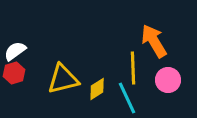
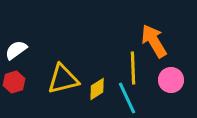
white semicircle: moved 1 px right, 1 px up
red hexagon: moved 9 px down
pink circle: moved 3 px right
